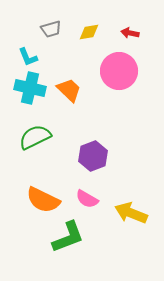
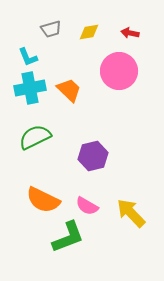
cyan cross: rotated 24 degrees counterclockwise
purple hexagon: rotated 8 degrees clockwise
pink semicircle: moved 7 px down
yellow arrow: rotated 24 degrees clockwise
